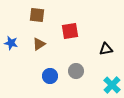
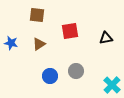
black triangle: moved 11 px up
